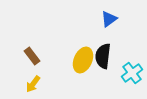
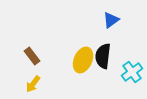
blue triangle: moved 2 px right, 1 px down
cyan cross: moved 1 px up
